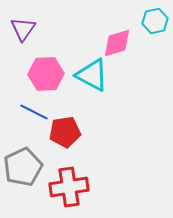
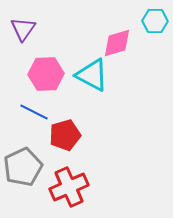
cyan hexagon: rotated 15 degrees clockwise
red pentagon: moved 3 px down; rotated 8 degrees counterclockwise
red cross: rotated 15 degrees counterclockwise
